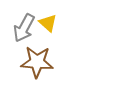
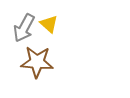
yellow triangle: moved 1 px right, 1 px down
